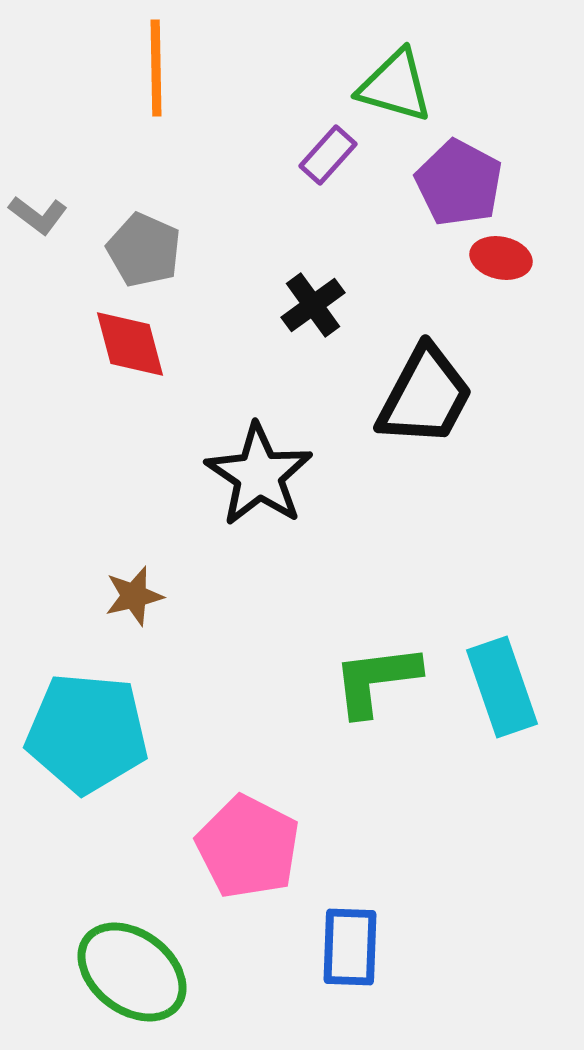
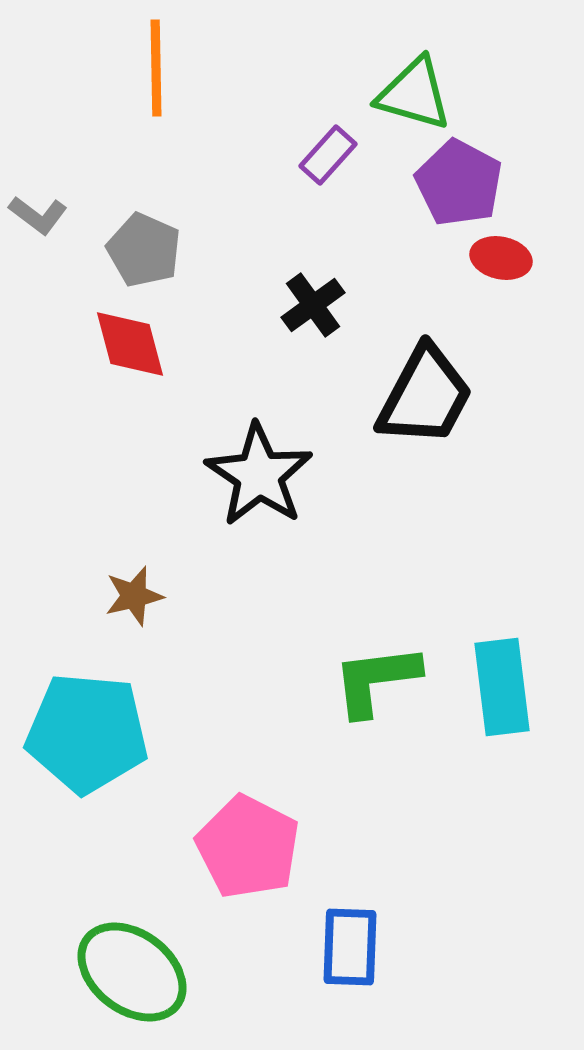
green triangle: moved 19 px right, 8 px down
cyan rectangle: rotated 12 degrees clockwise
